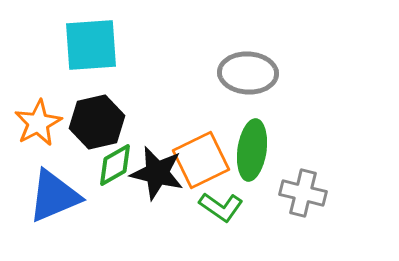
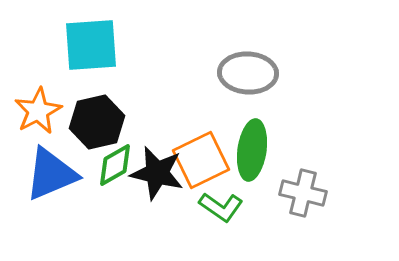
orange star: moved 12 px up
blue triangle: moved 3 px left, 22 px up
